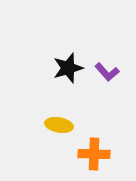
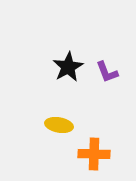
black star: moved 1 px up; rotated 12 degrees counterclockwise
purple L-shape: rotated 20 degrees clockwise
